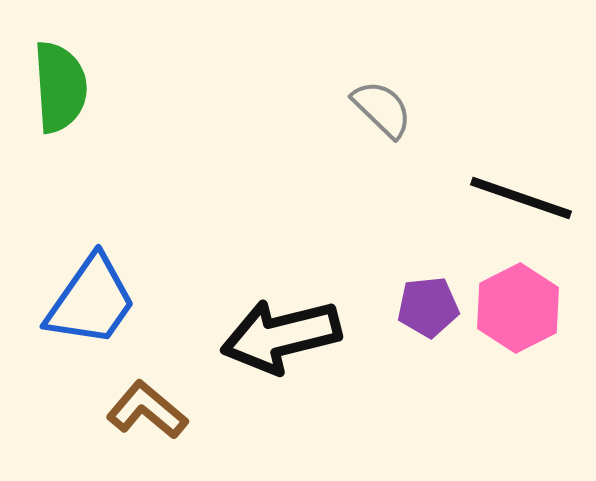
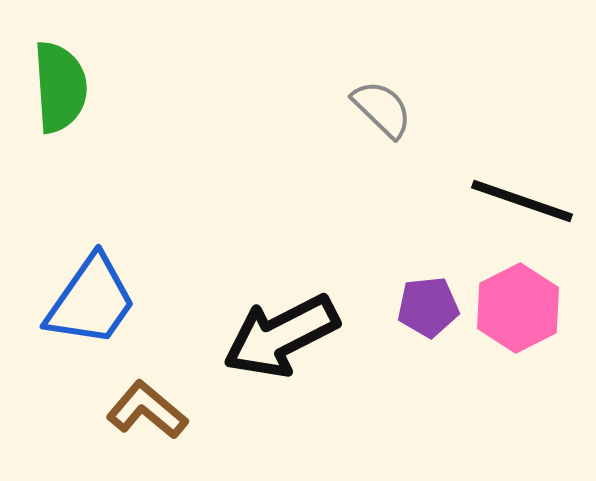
black line: moved 1 px right, 3 px down
black arrow: rotated 13 degrees counterclockwise
